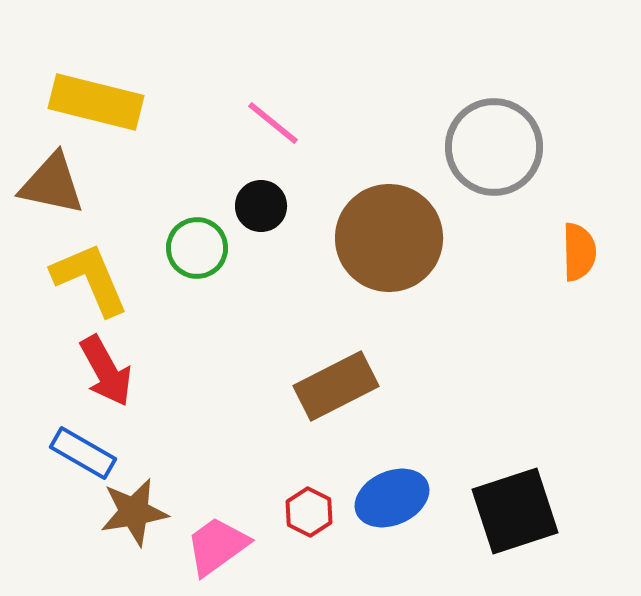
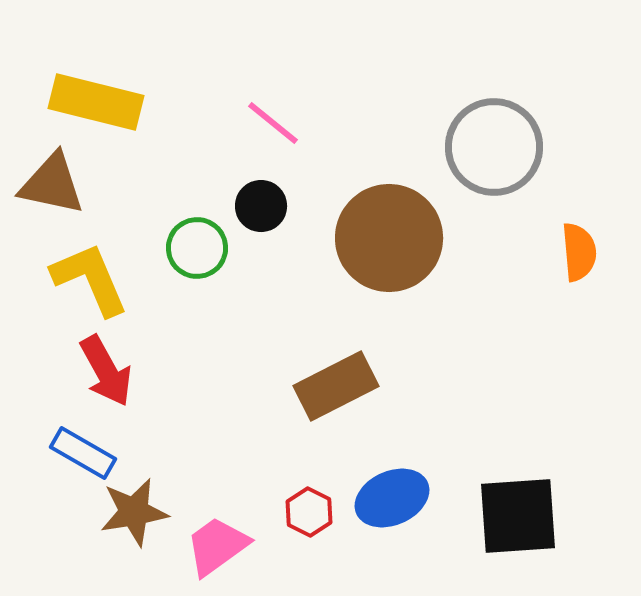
orange semicircle: rotated 4 degrees counterclockwise
black square: moved 3 px right, 5 px down; rotated 14 degrees clockwise
